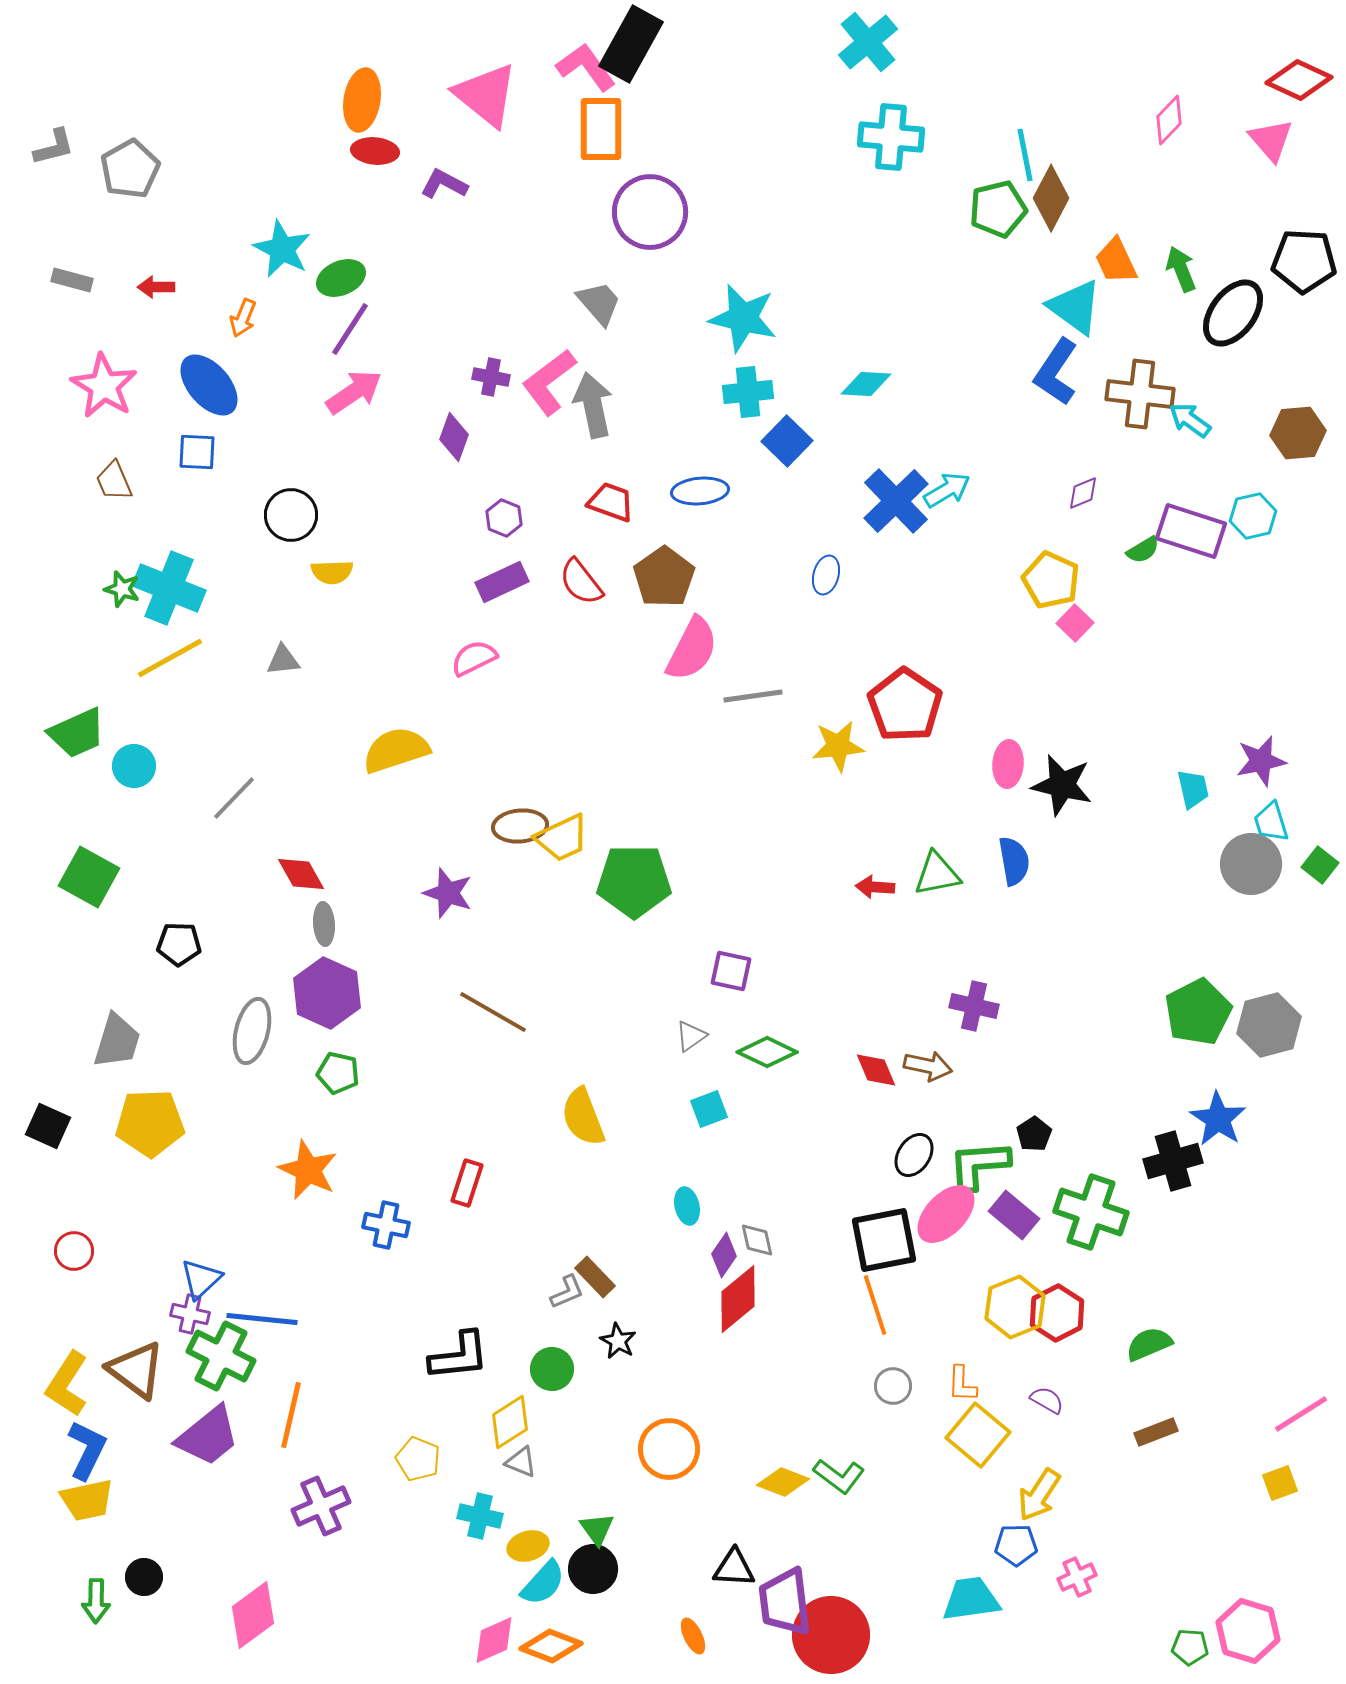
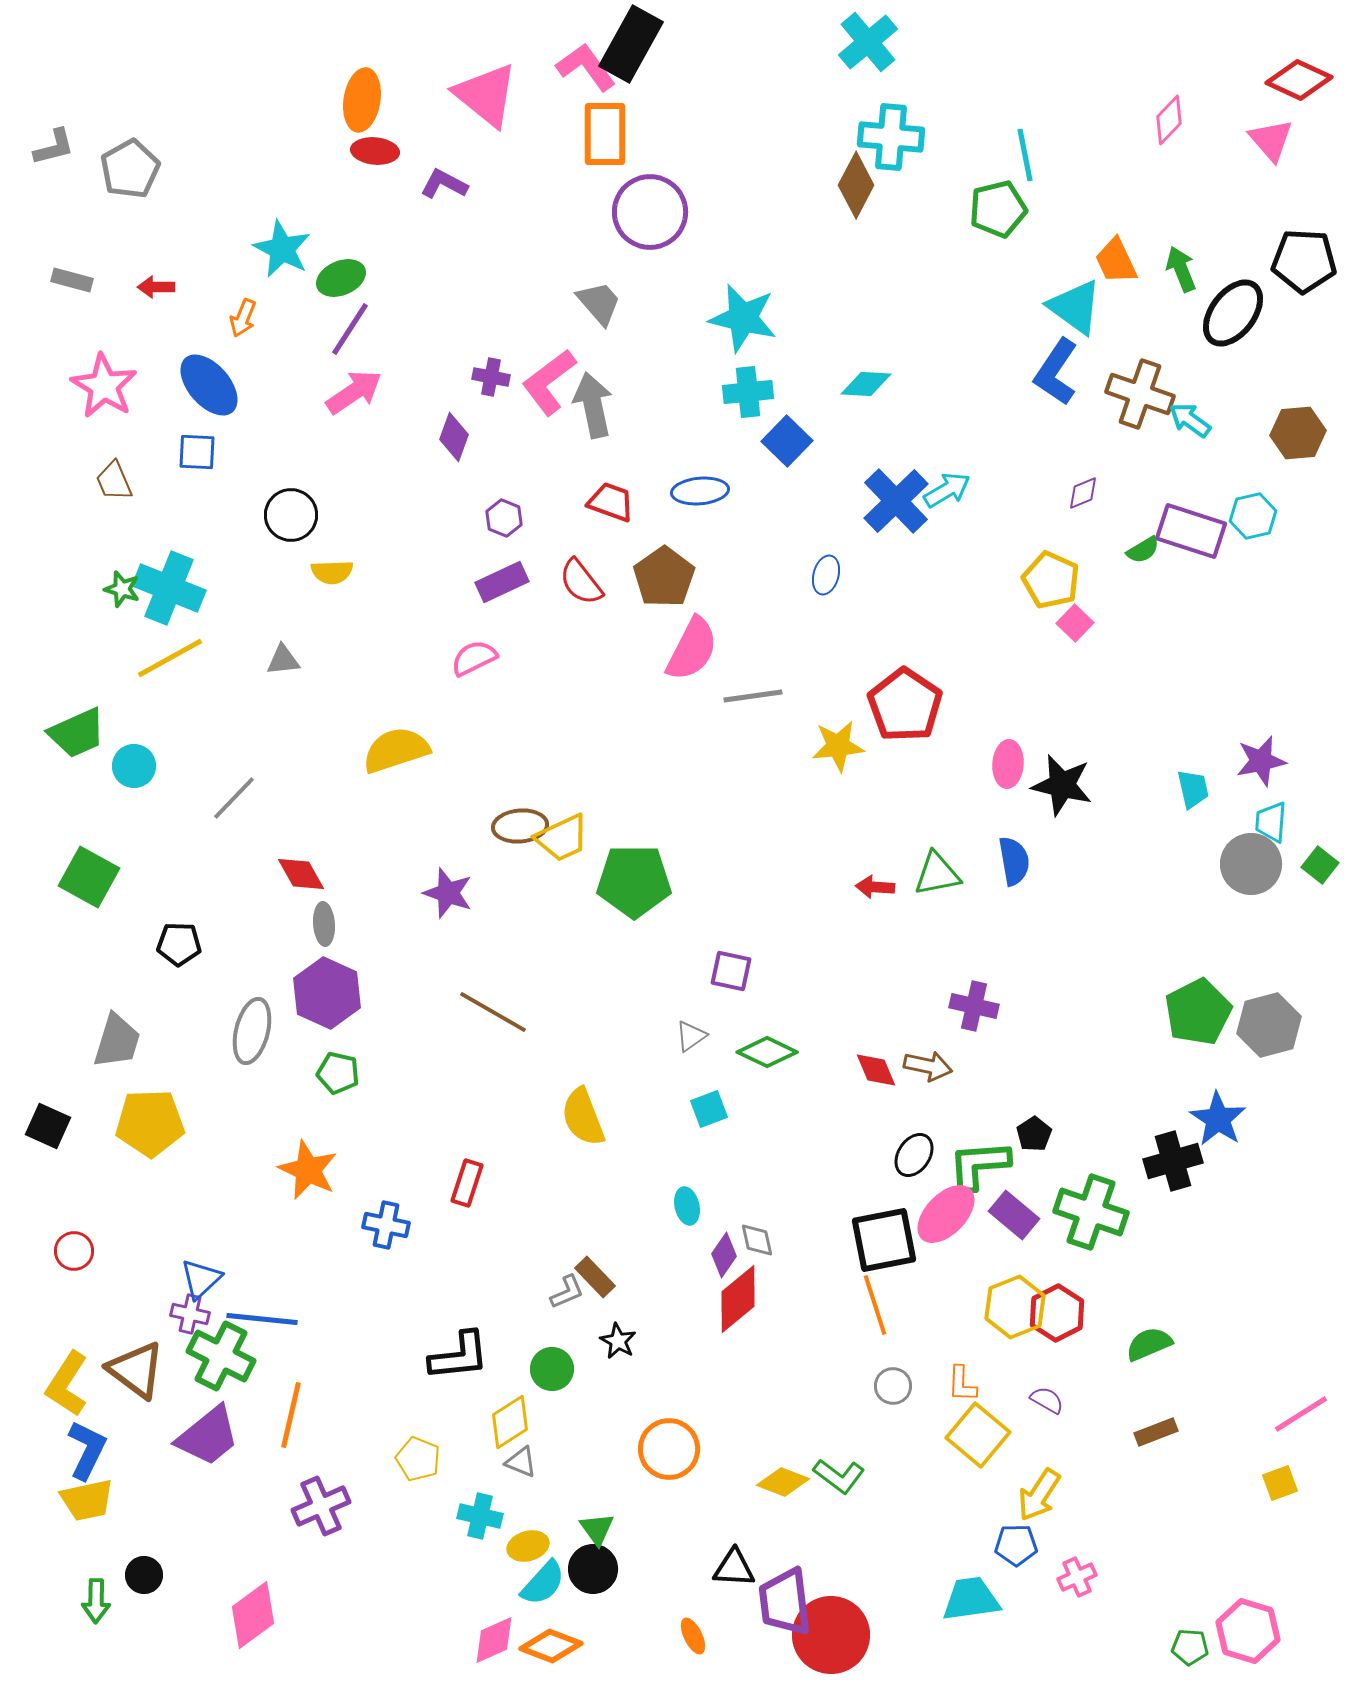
orange rectangle at (601, 129): moved 4 px right, 5 px down
brown diamond at (1051, 198): moved 195 px left, 13 px up
brown cross at (1140, 394): rotated 12 degrees clockwise
cyan trapezoid at (1271, 822): rotated 21 degrees clockwise
black circle at (144, 1577): moved 2 px up
